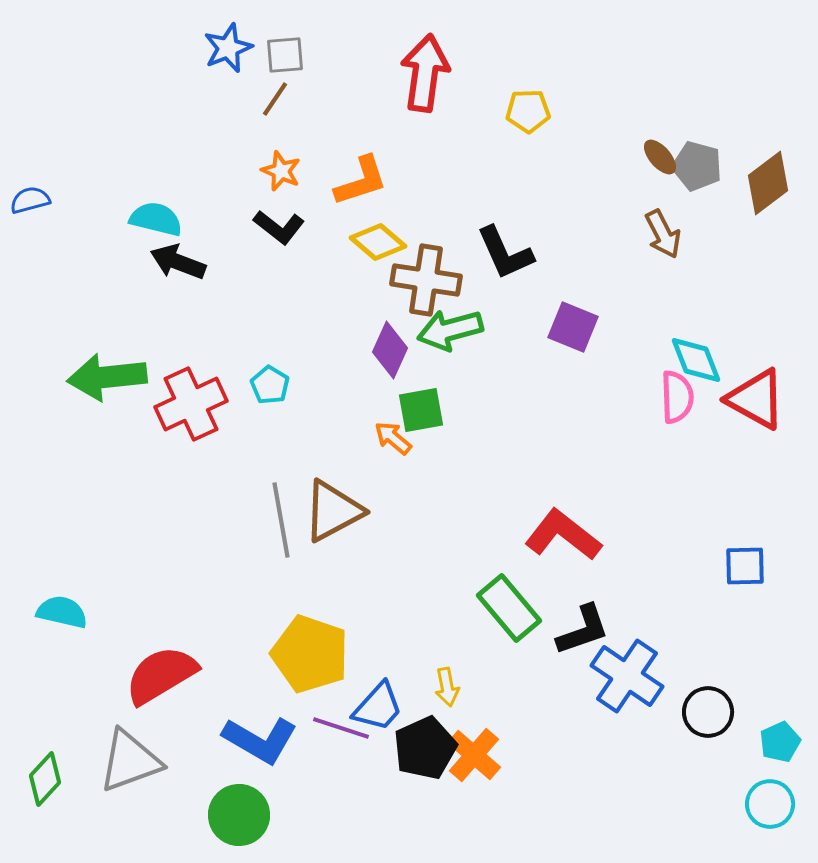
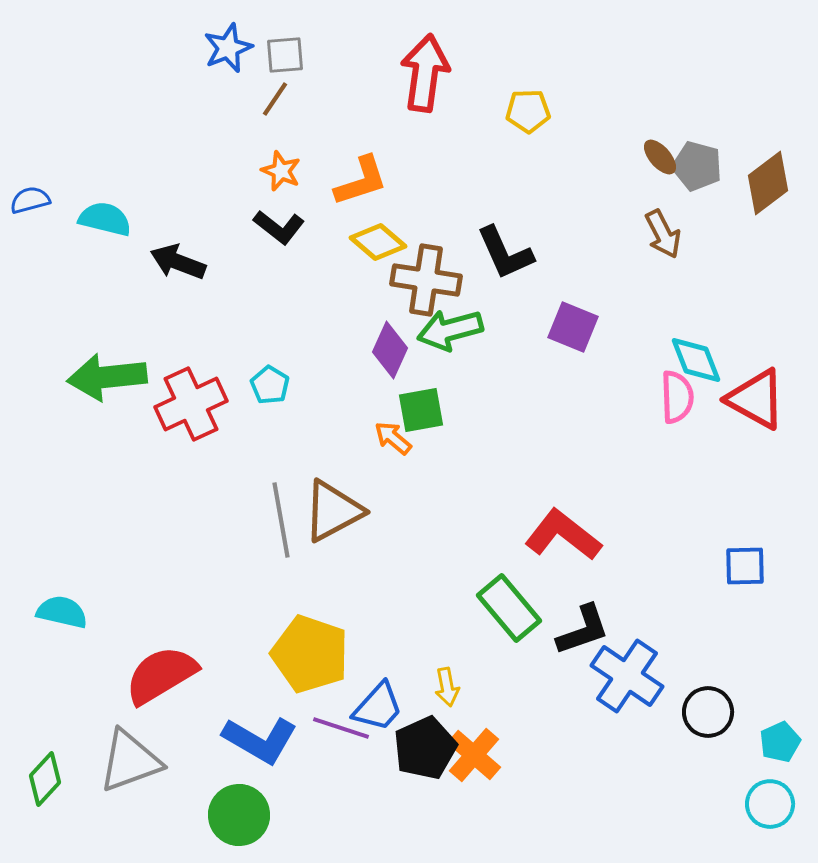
cyan semicircle at (156, 219): moved 51 px left
